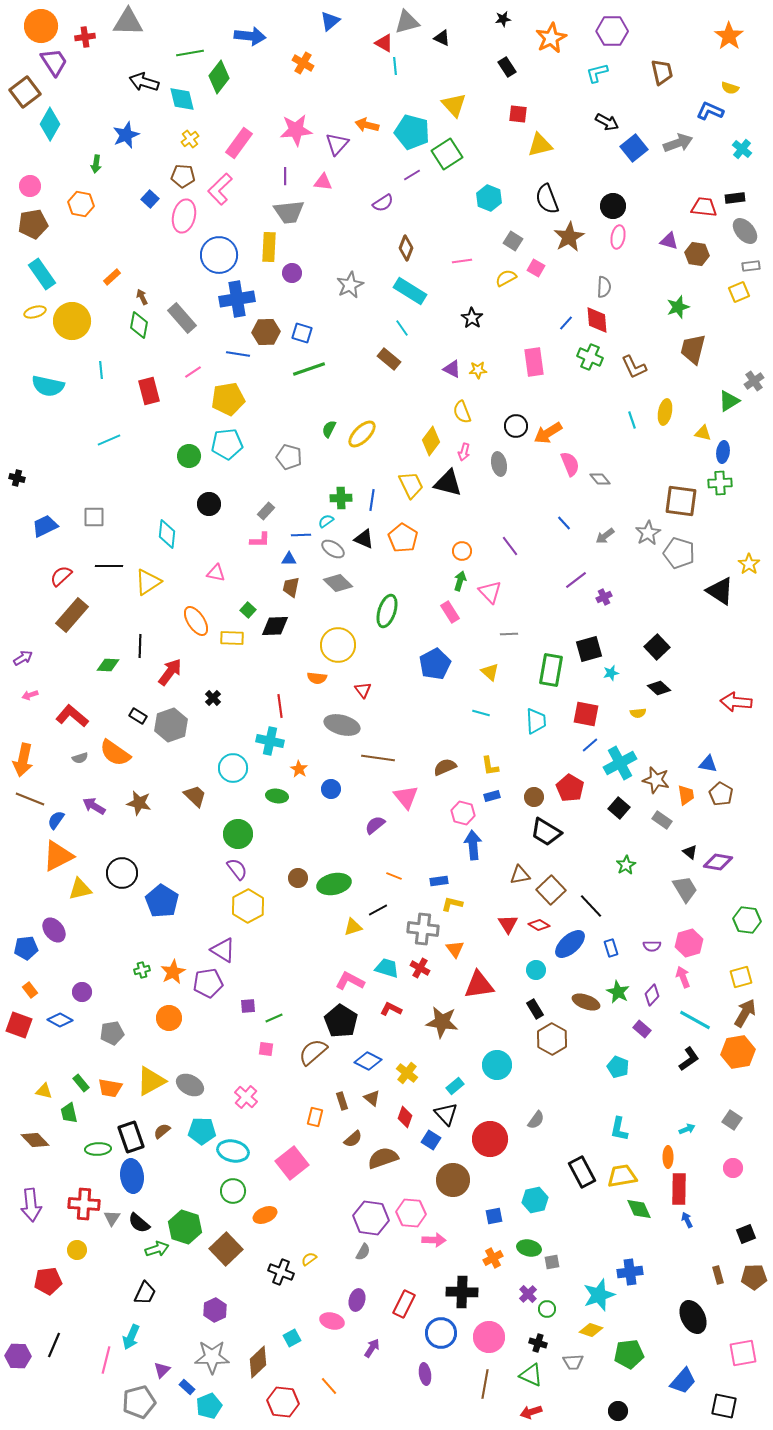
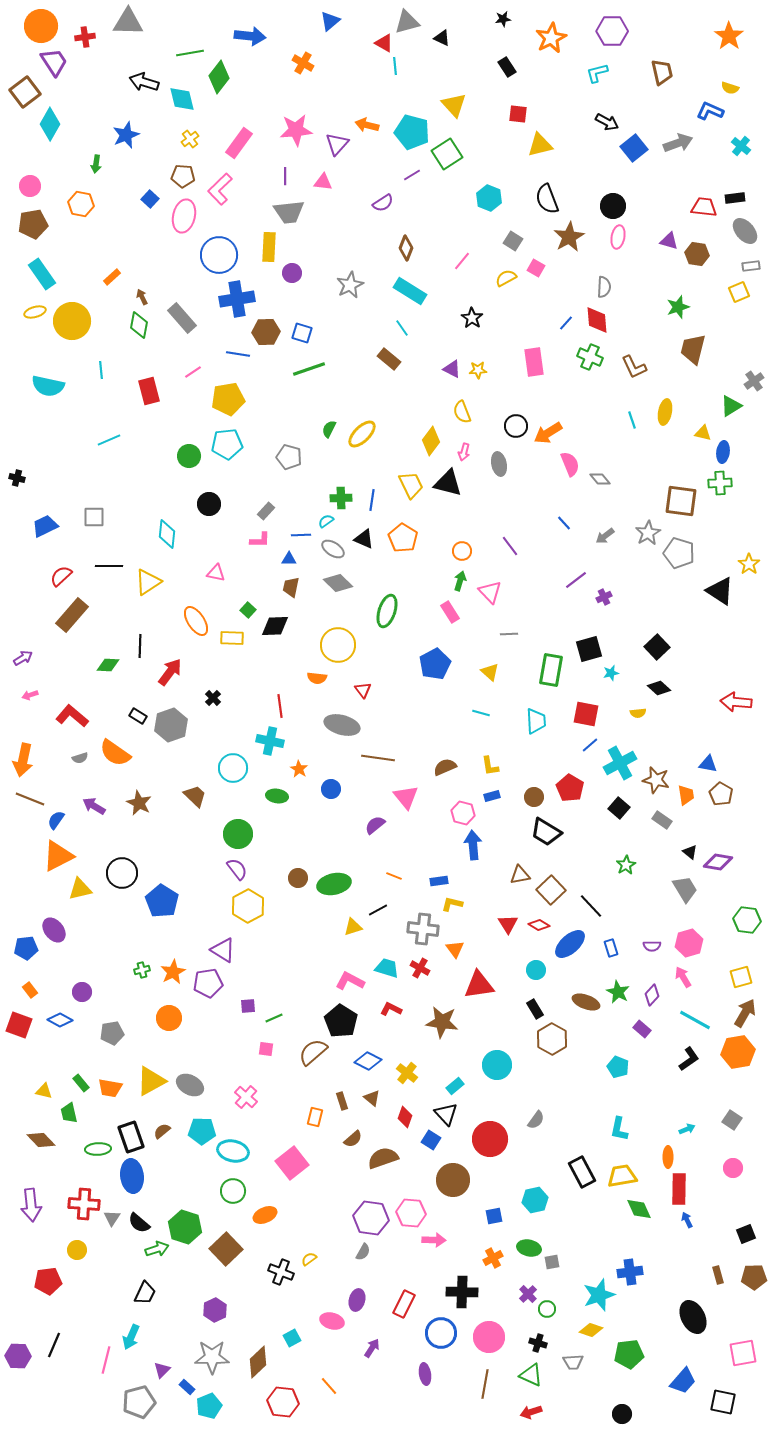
cyan cross at (742, 149): moved 1 px left, 3 px up
pink line at (462, 261): rotated 42 degrees counterclockwise
green triangle at (729, 401): moved 2 px right, 5 px down
brown star at (139, 803): rotated 15 degrees clockwise
pink arrow at (683, 977): rotated 10 degrees counterclockwise
brown diamond at (35, 1140): moved 6 px right
black square at (724, 1406): moved 1 px left, 4 px up
black circle at (618, 1411): moved 4 px right, 3 px down
